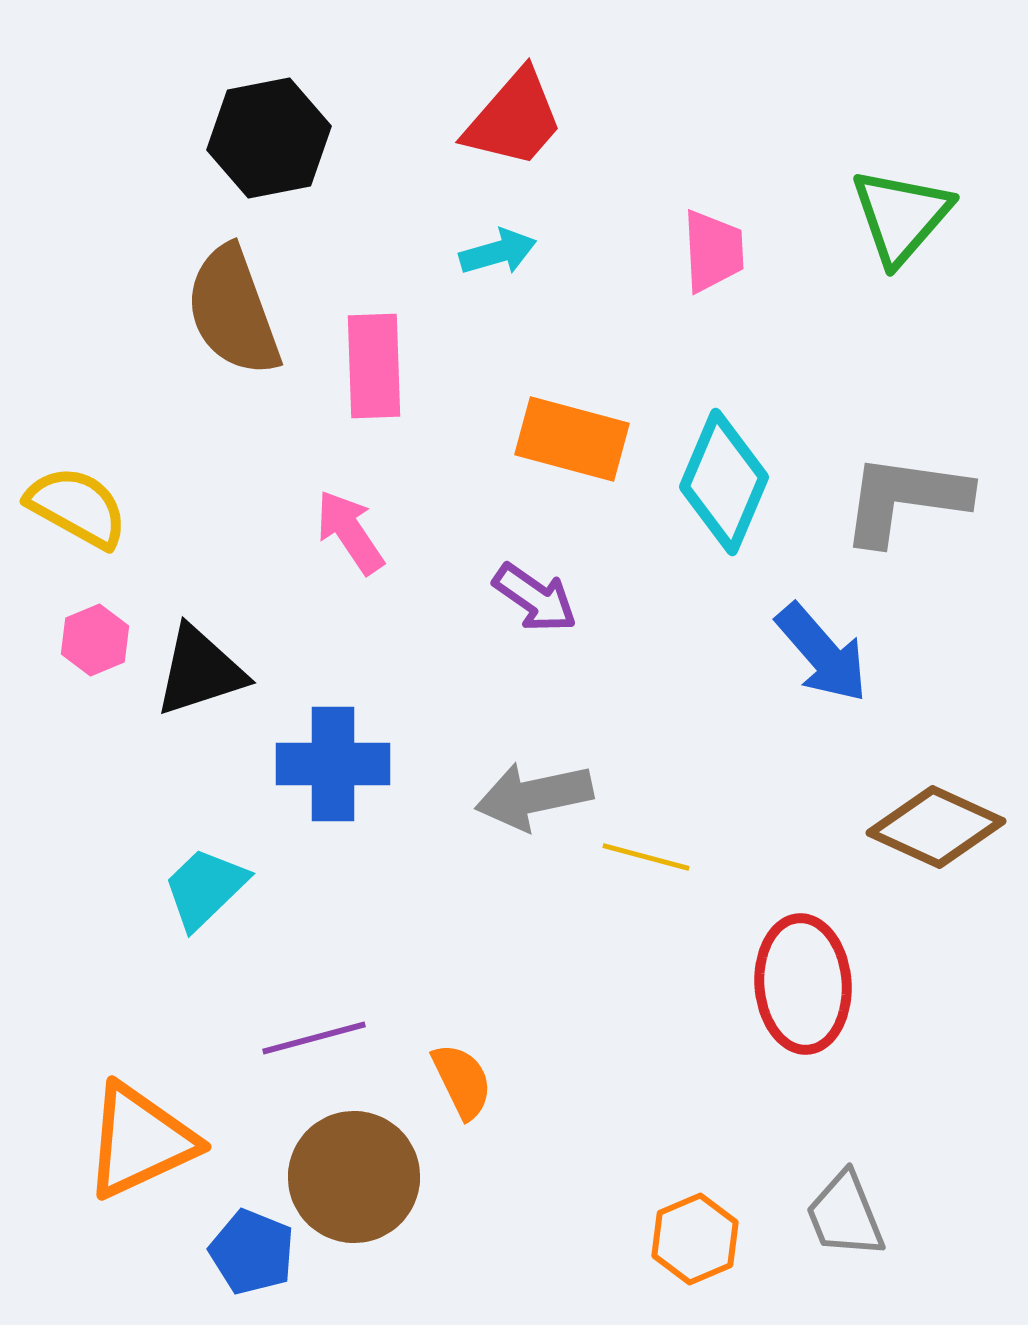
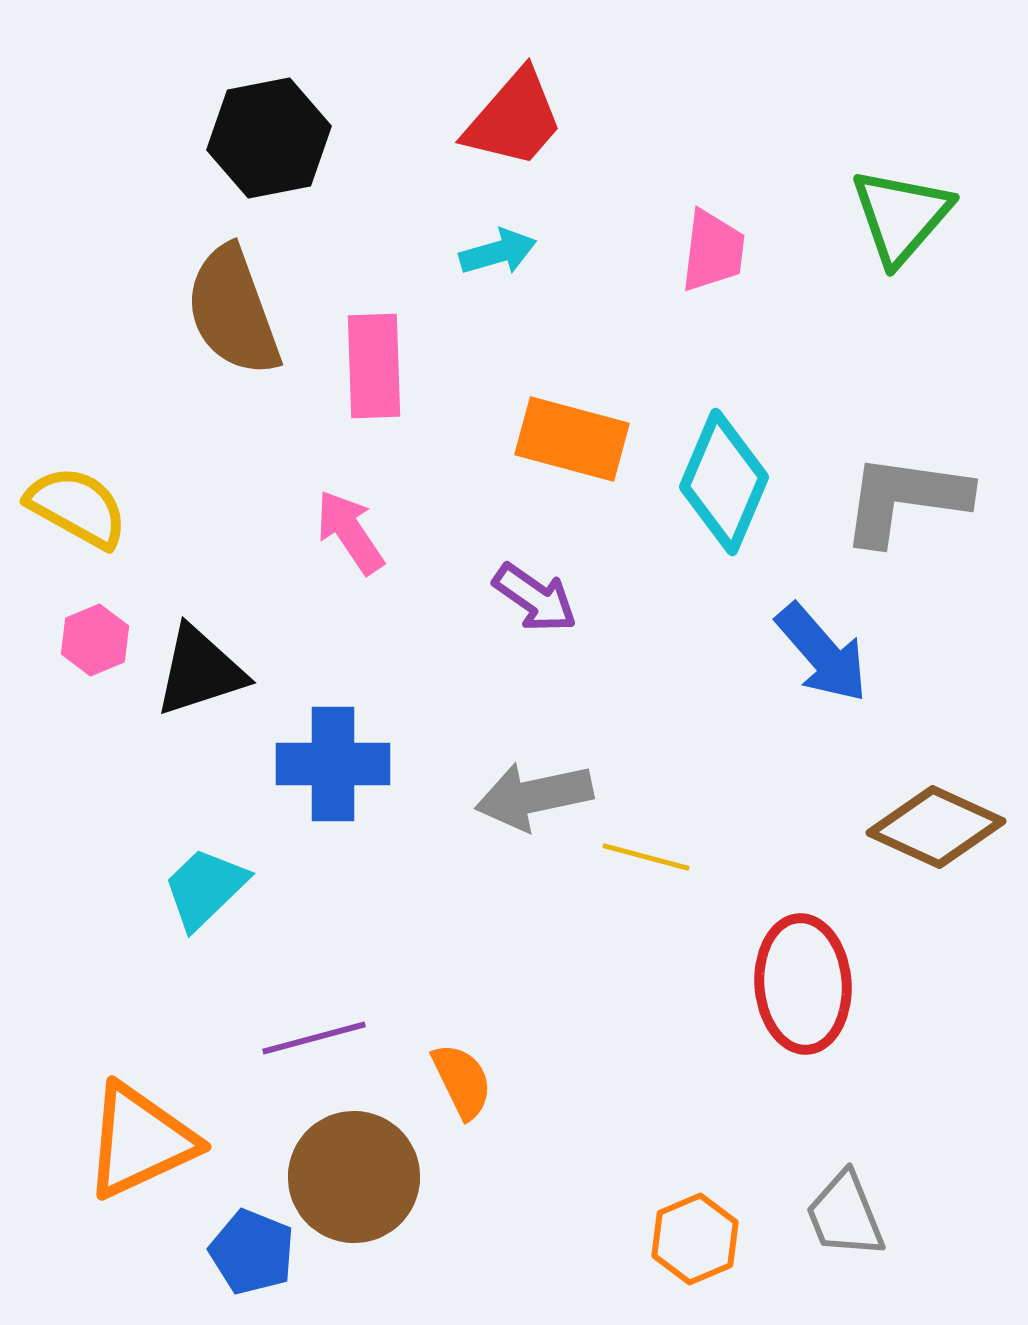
pink trapezoid: rotated 10 degrees clockwise
